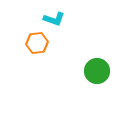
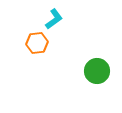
cyan L-shape: rotated 55 degrees counterclockwise
